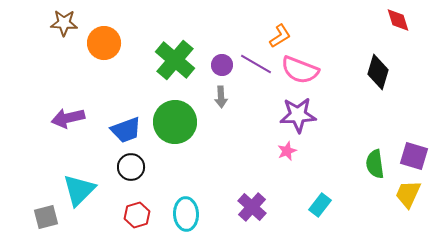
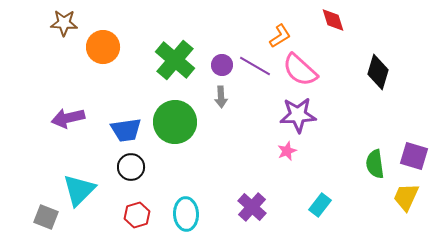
red diamond: moved 65 px left
orange circle: moved 1 px left, 4 px down
purple line: moved 1 px left, 2 px down
pink semicircle: rotated 21 degrees clockwise
blue trapezoid: rotated 12 degrees clockwise
yellow trapezoid: moved 2 px left, 3 px down
gray square: rotated 35 degrees clockwise
